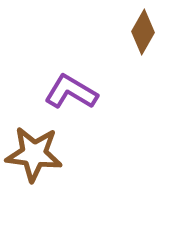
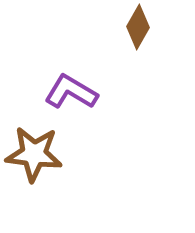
brown diamond: moved 5 px left, 5 px up
